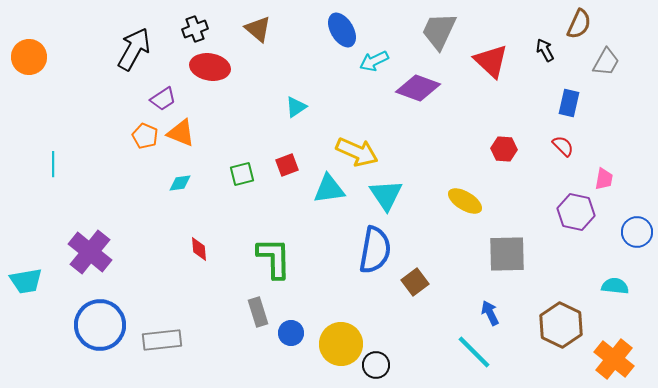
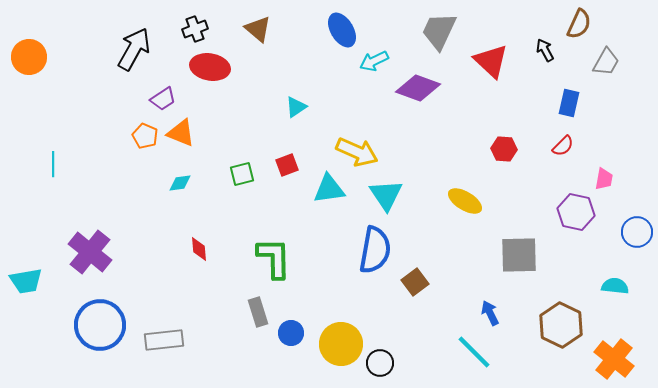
red semicircle at (563, 146): rotated 90 degrees clockwise
gray square at (507, 254): moved 12 px right, 1 px down
gray rectangle at (162, 340): moved 2 px right
black circle at (376, 365): moved 4 px right, 2 px up
